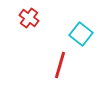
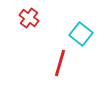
red line: moved 2 px up
